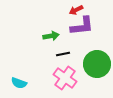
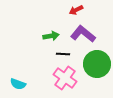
purple L-shape: moved 1 px right, 8 px down; rotated 135 degrees counterclockwise
black line: rotated 16 degrees clockwise
cyan semicircle: moved 1 px left, 1 px down
